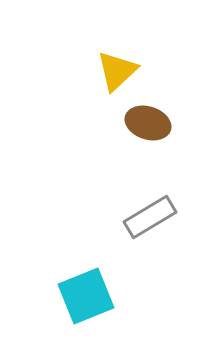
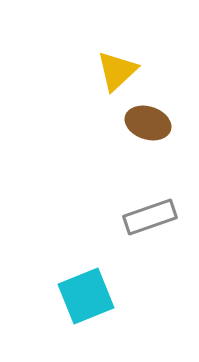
gray rectangle: rotated 12 degrees clockwise
